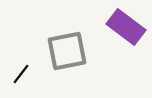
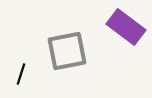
black line: rotated 20 degrees counterclockwise
